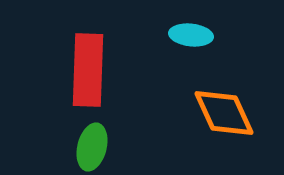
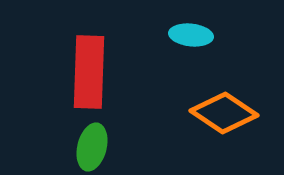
red rectangle: moved 1 px right, 2 px down
orange diamond: rotated 32 degrees counterclockwise
